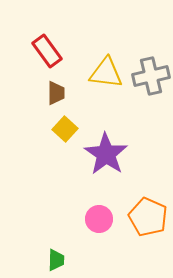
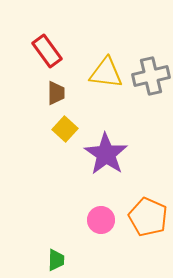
pink circle: moved 2 px right, 1 px down
